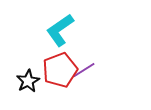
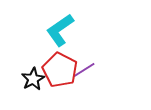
red pentagon: rotated 24 degrees counterclockwise
black star: moved 5 px right, 2 px up
